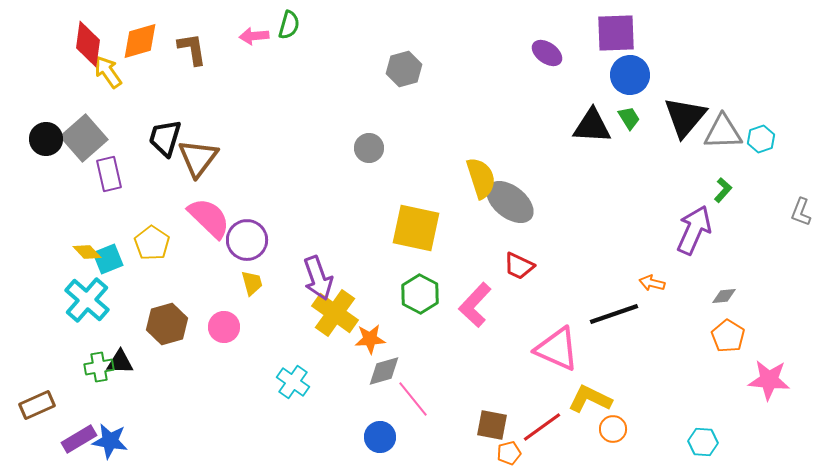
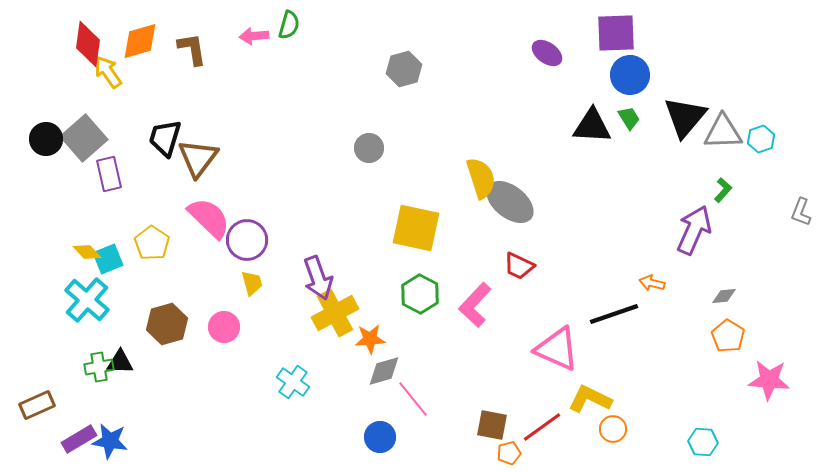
yellow cross at (335, 313): rotated 27 degrees clockwise
